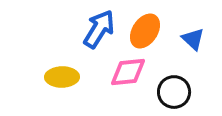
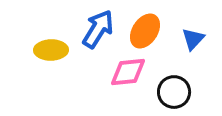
blue arrow: moved 1 px left
blue triangle: rotated 30 degrees clockwise
yellow ellipse: moved 11 px left, 27 px up
